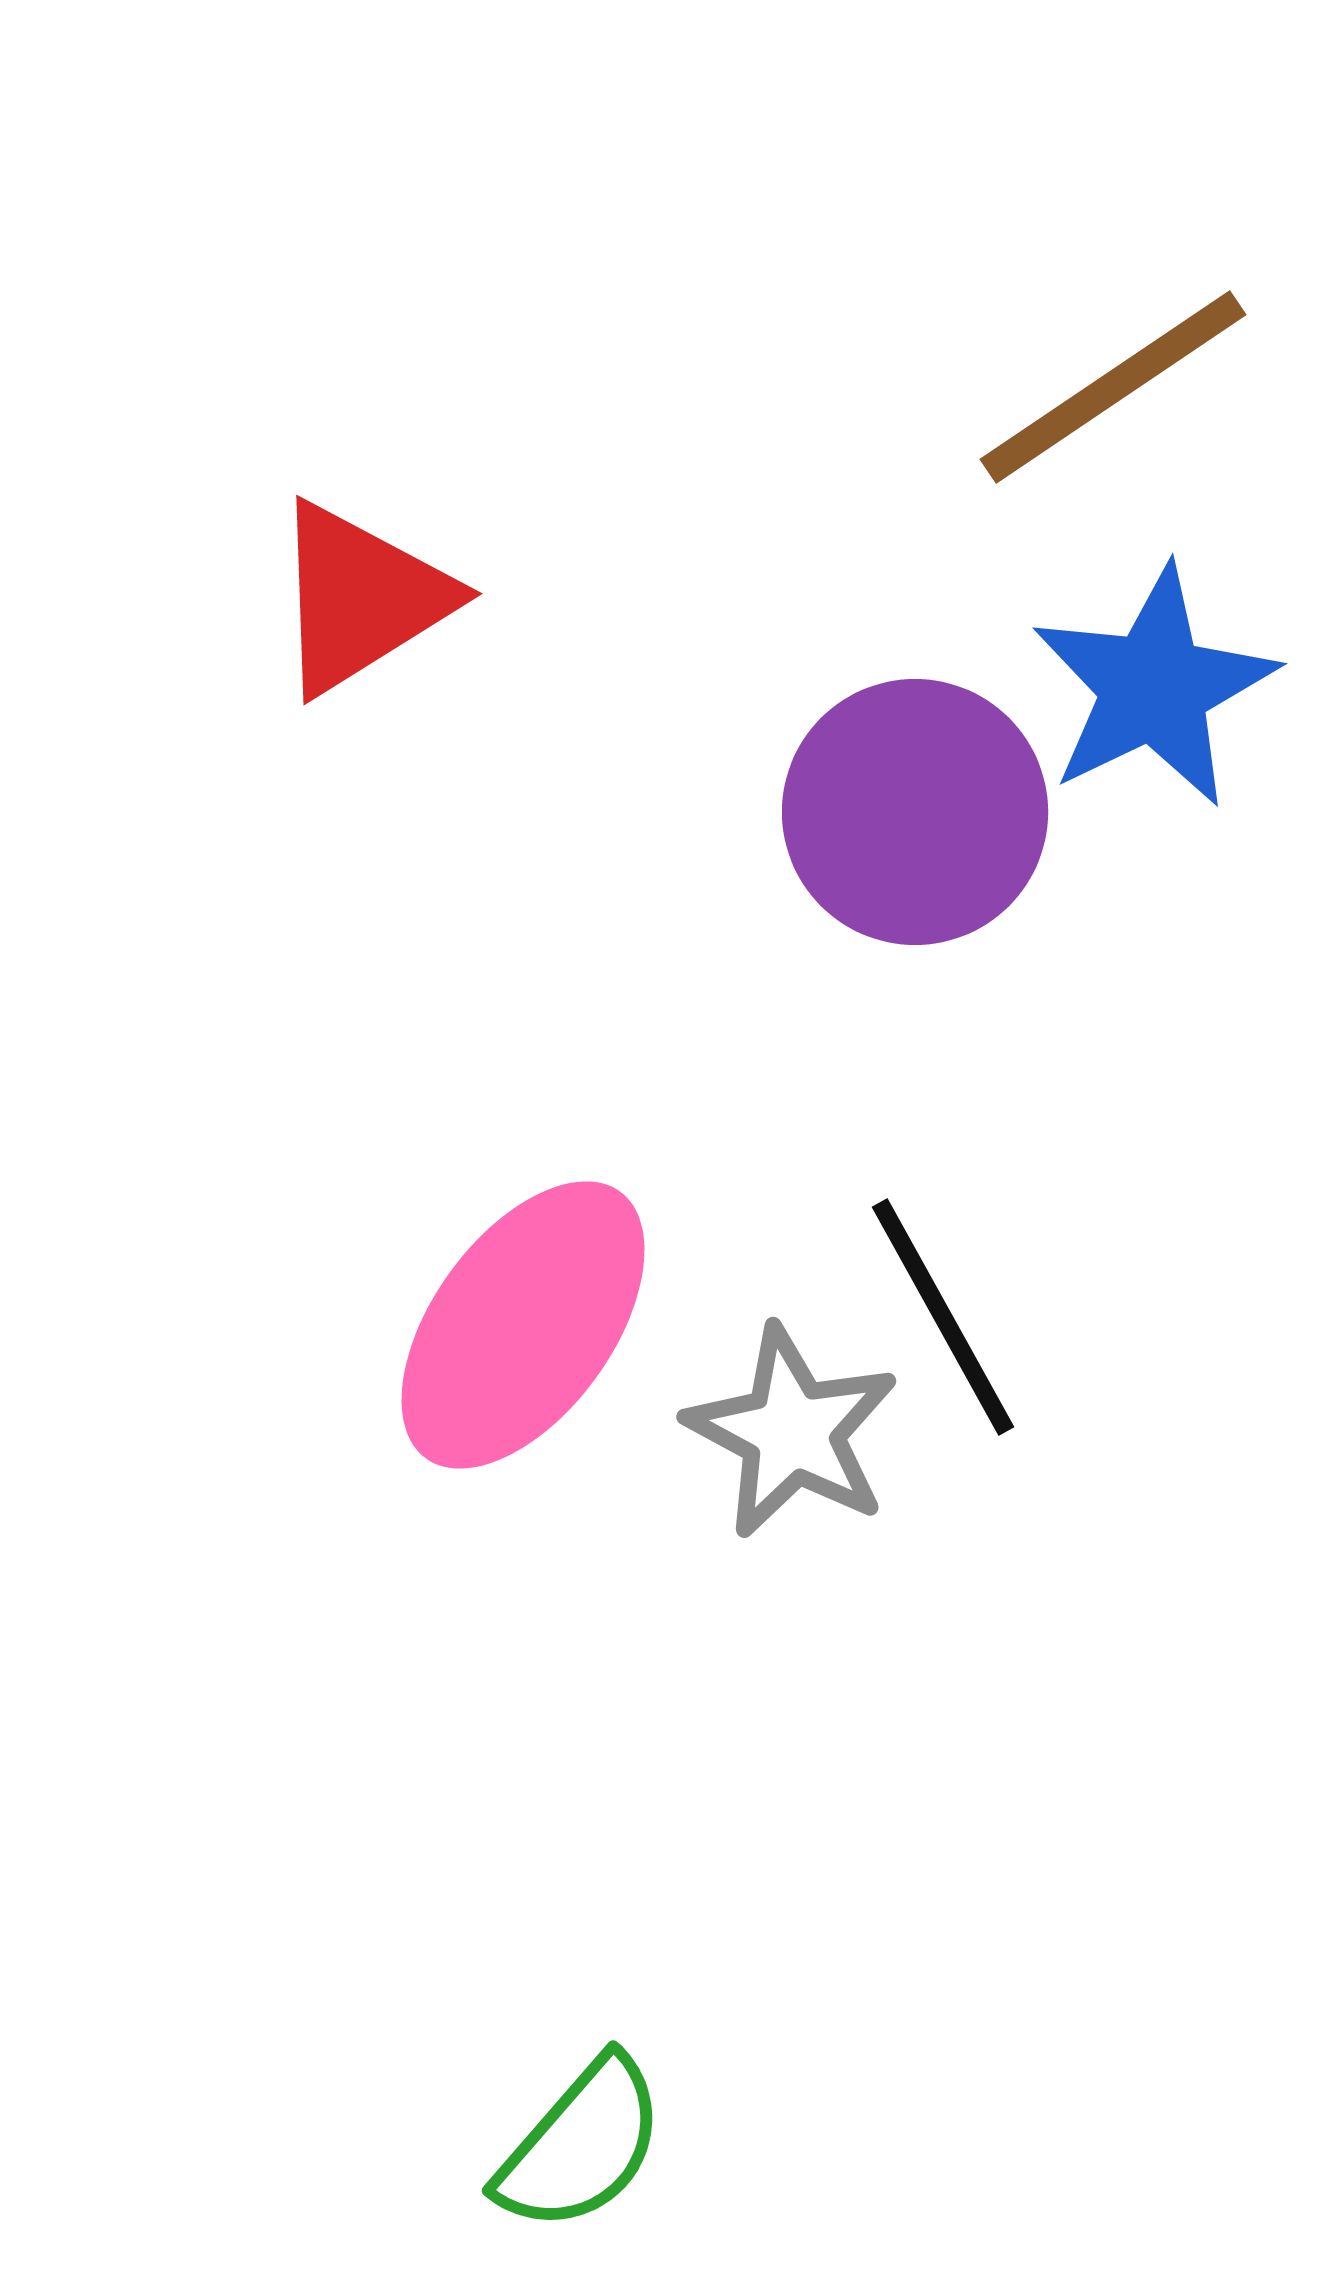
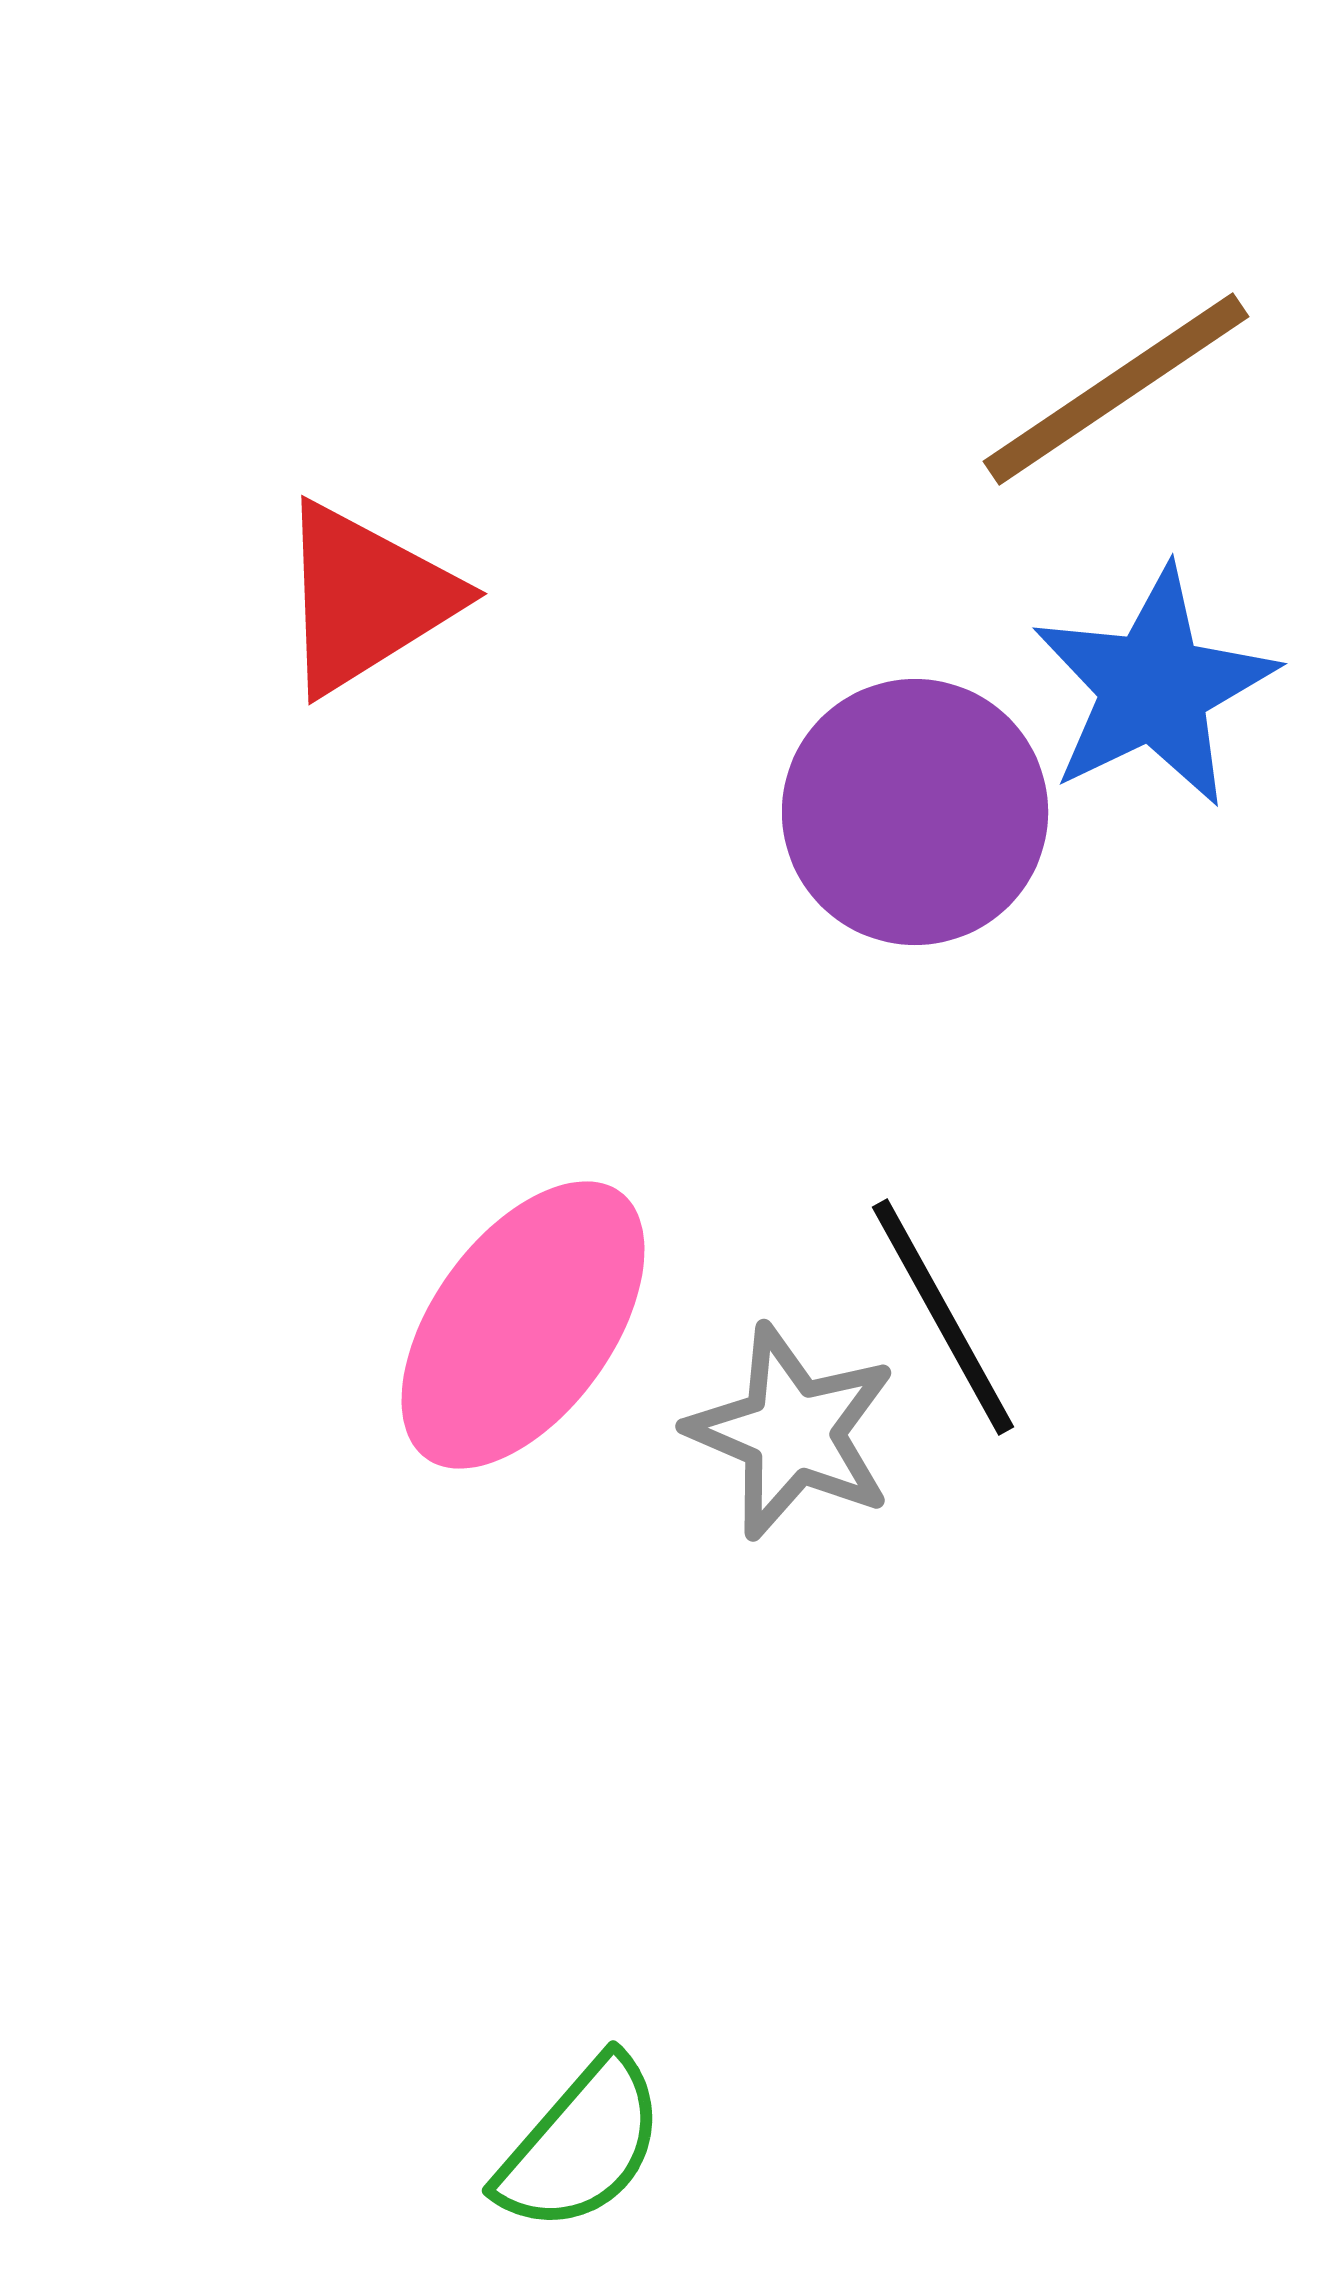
brown line: moved 3 px right, 2 px down
red triangle: moved 5 px right
gray star: rotated 5 degrees counterclockwise
